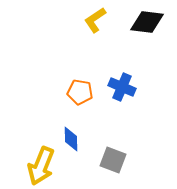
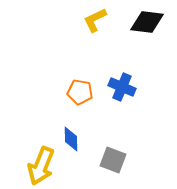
yellow L-shape: rotated 8 degrees clockwise
